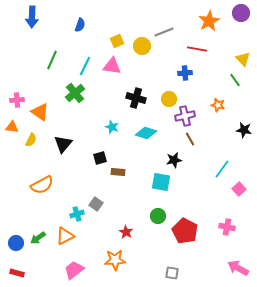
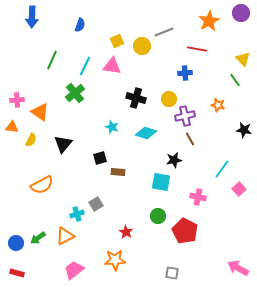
gray square at (96, 204): rotated 24 degrees clockwise
pink cross at (227, 227): moved 29 px left, 30 px up
